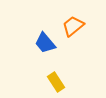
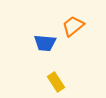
blue trapezoid: rotated 45 degrees counterclockwise
